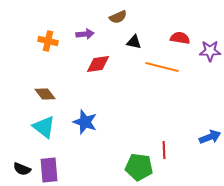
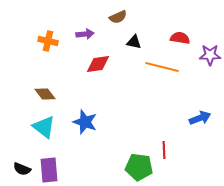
purple star: moved 4 px down
blue arrow: moved 10 px left, 19 px up
